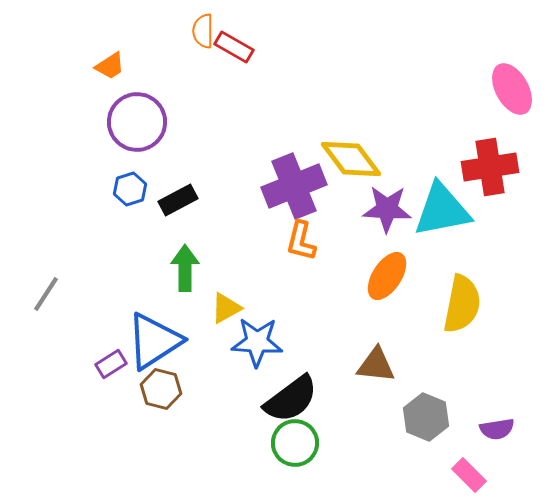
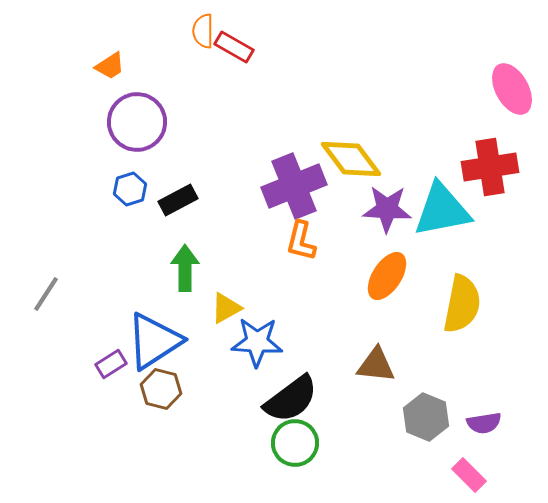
purple semicircle: moved 13 px left, 6 px up
